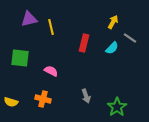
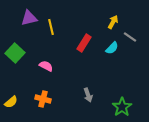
purple triangle: moved 1 px up
gray line: moved 1 px up
red rectangle: rotated 18 degrees clockwise
green square: moved 5 px left, 5 px up; rotated 36 degrees clockwise
pink semicircle: moved 5 px left, 5 px up
gray arrow: moved 2 px right, 1 px up
yellow semicircle: rotated 56 degrees counterclockwise
green star: moved 5 px right
